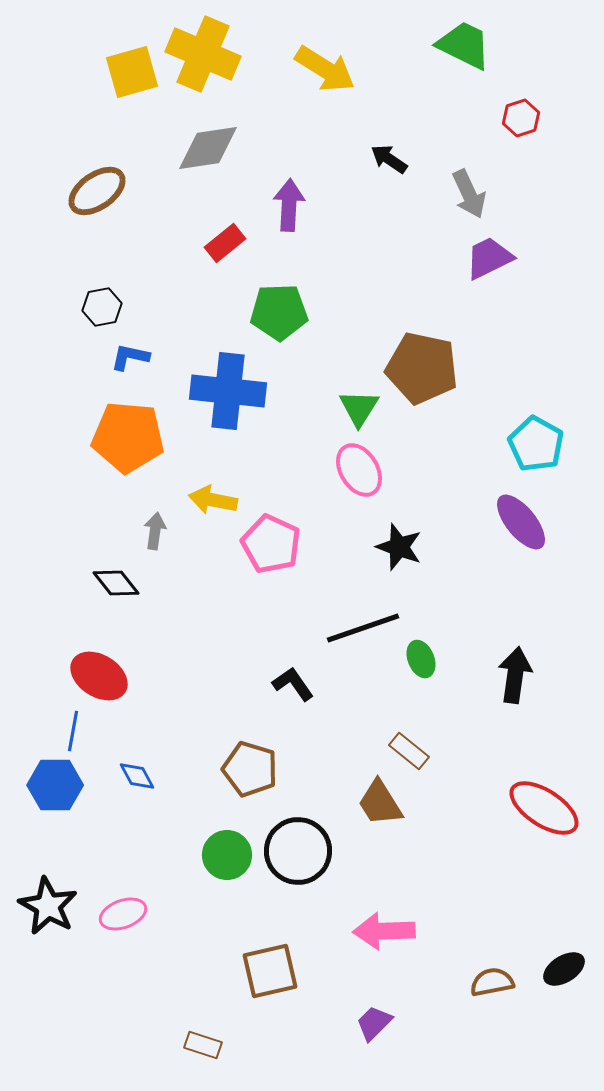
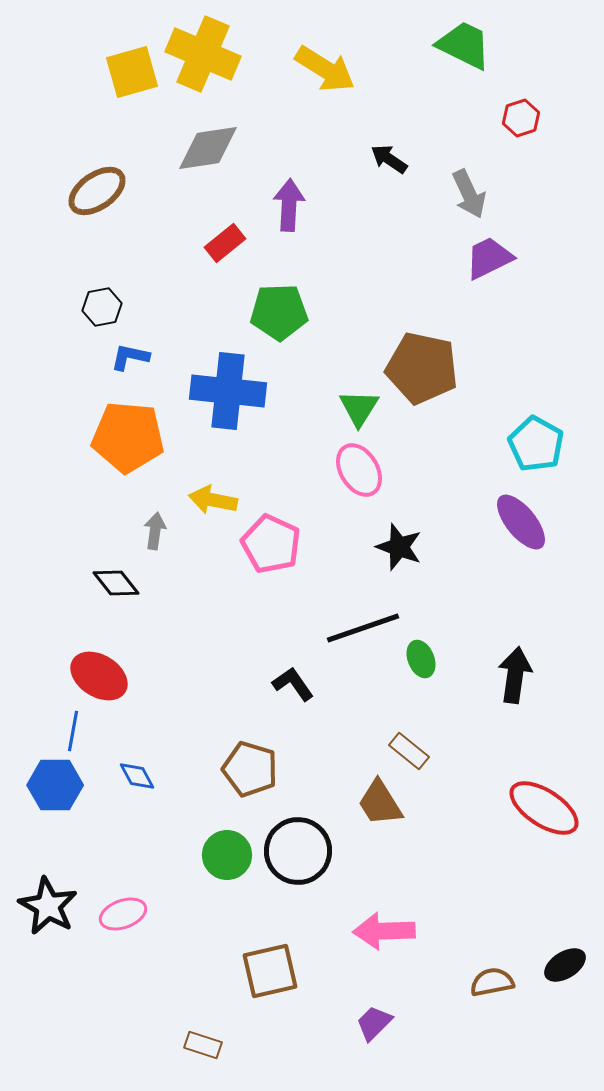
black ellipse at (564, 969): moved 1 px right, 4 px up
